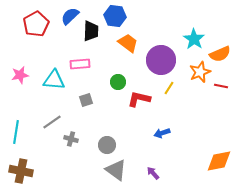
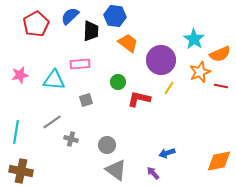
blue arrow: moved 5 px right, 20 px down
